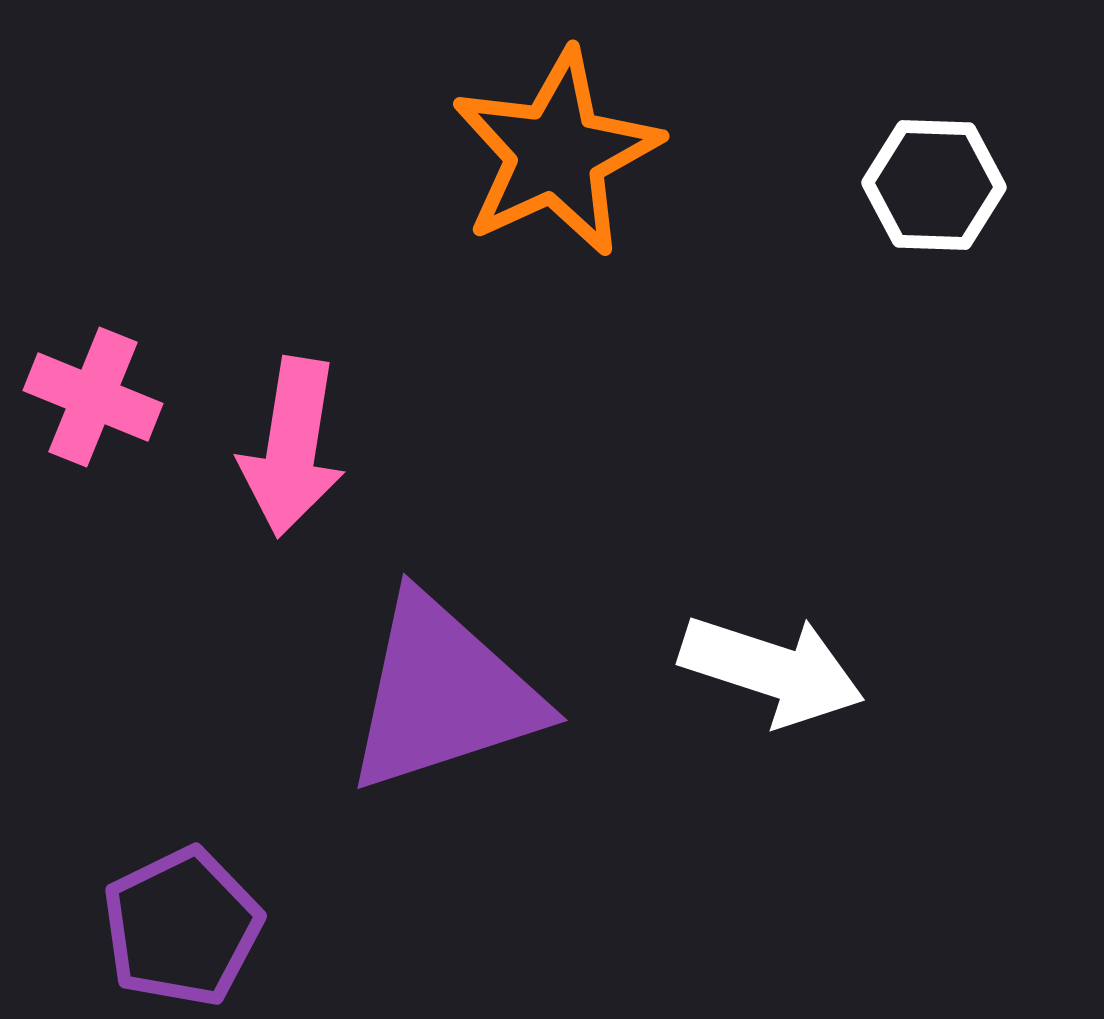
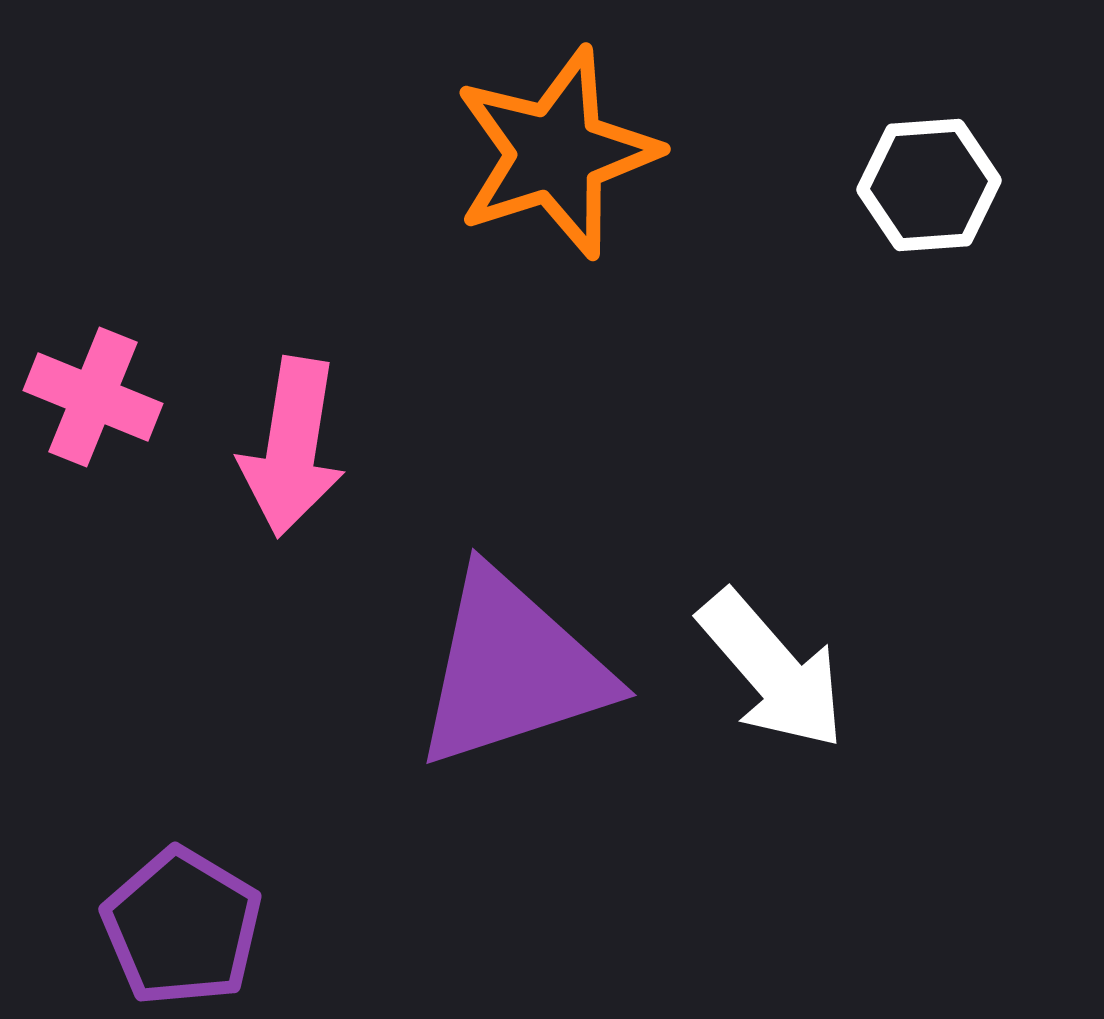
orange star: rotated 7 degrees clockwise
white hexagon: moved 5 px left; rotated 6 degrees counterclockwise
white arrow: rotated 31 degrees clockwise
purple triangle: moved 69 px right, 25 px up
purple pentagon: rotated 15 degrees counterclockwise
